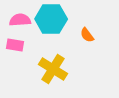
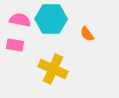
pink semicircle: rotated 15 degrees clockwise
orange semicircle: moved 1 px up
yellow cross: rotated 8 degrees counterclockwise
